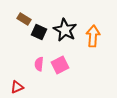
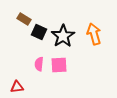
black star: moved 2 px left, 6 px down; rotated 10 degrees clockwise
orange arrow: moved 1 px right, 2 px up; rotated 20 degrees counterclockwise
pink square: moved 1 px left; rotated 24 degrees clockwise
red triangle: rotated 16 degrees clockwise
